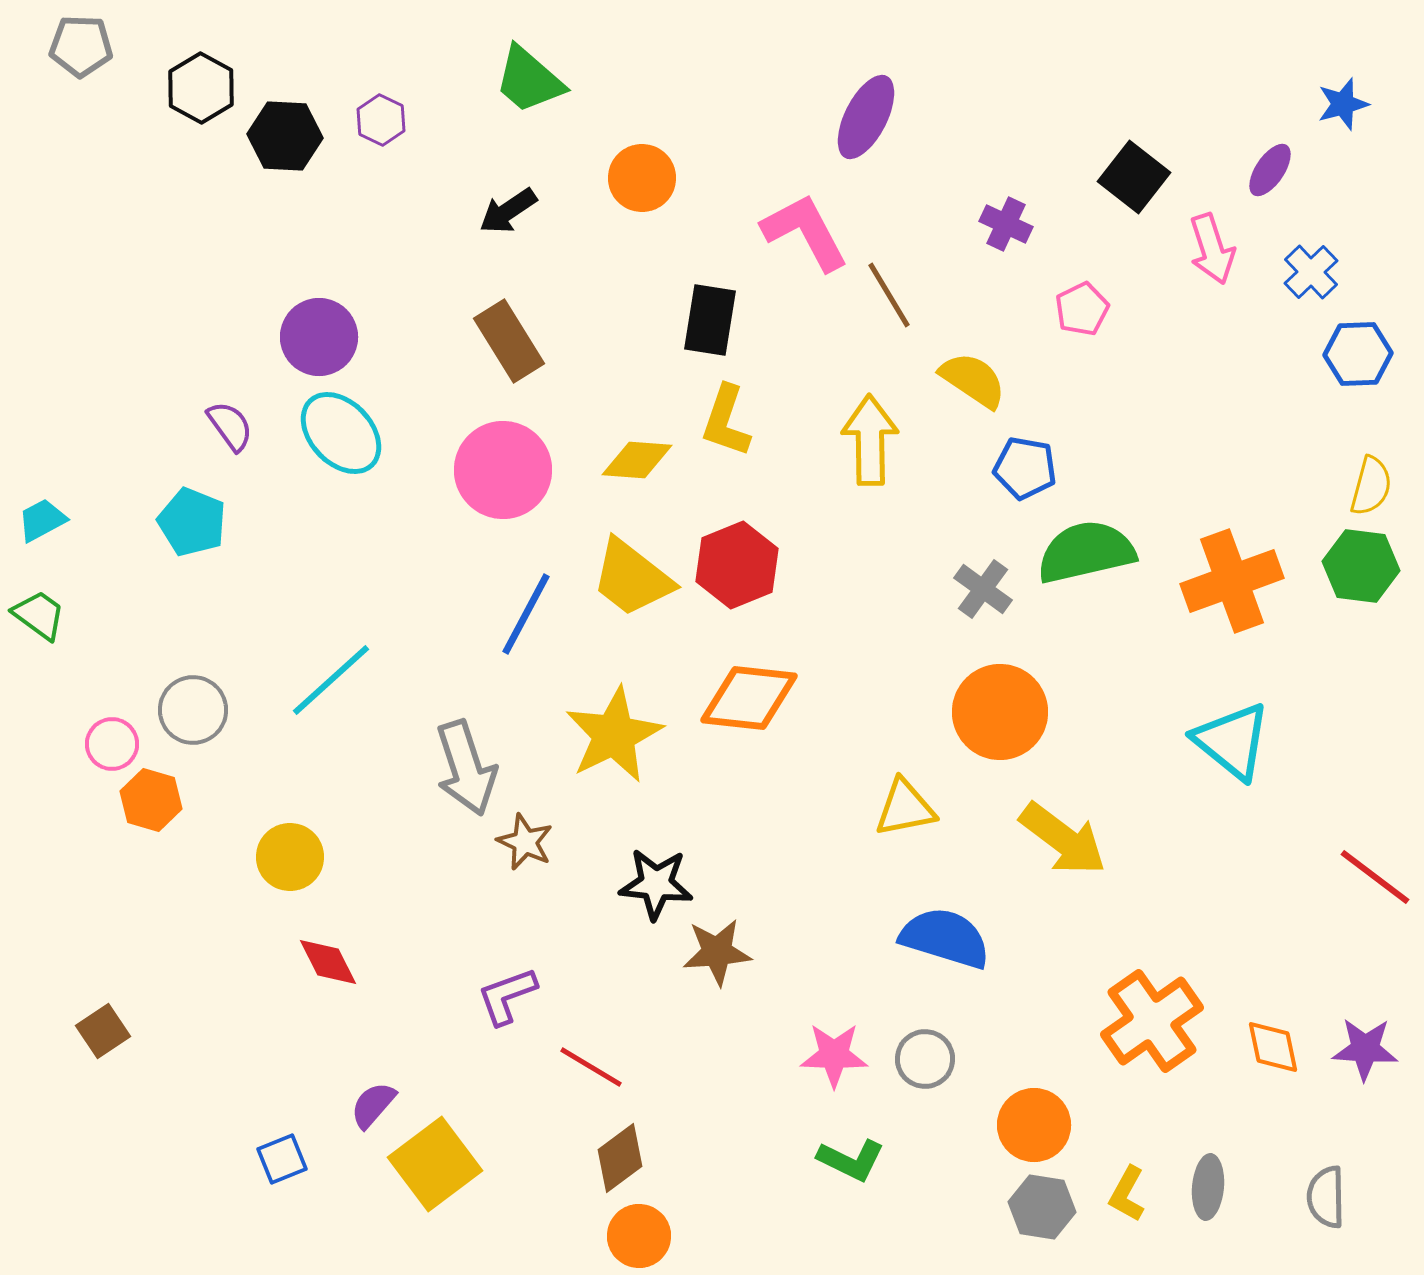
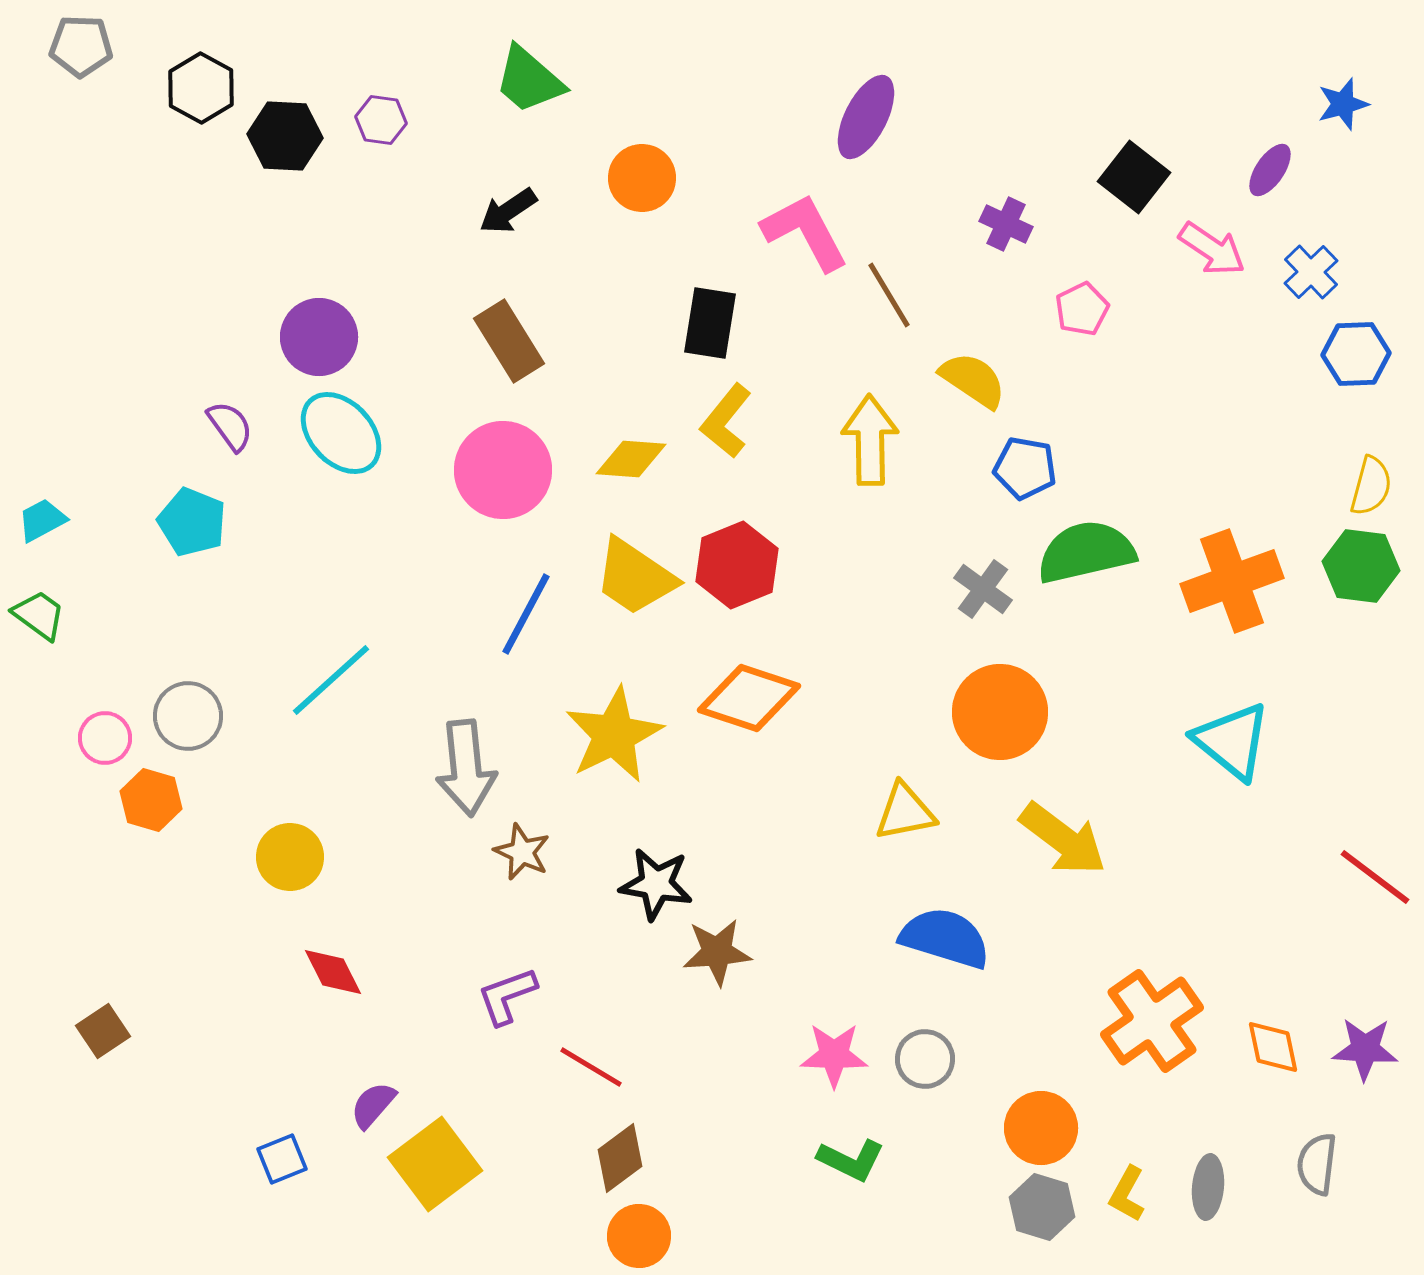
purple hexagon at (381, 120): rotated 18 degrees counterclockwise
pink arrow at (1212, 249): rotated 38 degrees counterclockwise
black rectangle at (710, 320): moved 3 px down
blue hexagon at (1358, 354): moved 2 px left
yellow L-shape at (726, 421): rotated 20 degrees clockwise
yellow diamond at (637, 460): moved 6 px left, 1 px up
yellow trapezoid at (632, 578): moved 3 px right, 1 px up; rotated 4 degrees counterclockwise
orange diamond at (749, 698): rotated 12 degrees clockwise
gray circle at (193, 710): moved 5 px left, 6 px down
pink circle at (112, 744): moved 7 px left, 6 px up
gray arrow at (466, 768): rotated 12 degrees clockwise
yellow triangle at (905, 808): moved 4 px down
brown star at (525, 842): moved 3 px left, 10 px down
black star at (656, 884): rotated 4 degrees clockwise
red diamond at (328, 962): moved 5 px right, 10 px down
orange circle at (1034, 1125): moved 7 px right, 3 px down
gray semicircle at (1326, 1197): moved 9 px left, 33 px up; rotated 8 degrees clockwise
gray hexagon at (1042, 1207): rotated 8 degrees clockwise
